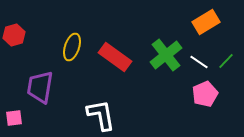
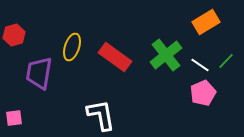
white line: moved 1 px right, 3 px down
purple trapezoid: moved 1 px left, 14 px up
pink pentagon: moved 2 px left, 1 px up
